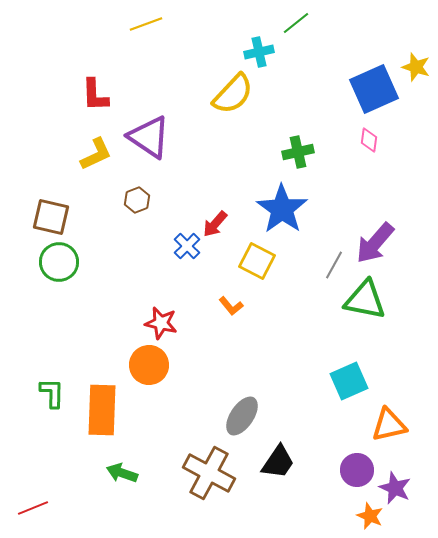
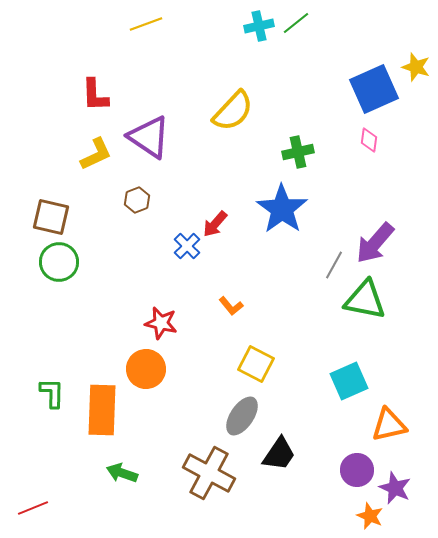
cyan cross: moved 26 px up
yellow semicircle: moved 17 px down
yellow square: moved 1 px left, 103 px down
orange circle: moved 3 px left, 4 px down
black trapezoid: moved 1 px right, 8 px up
